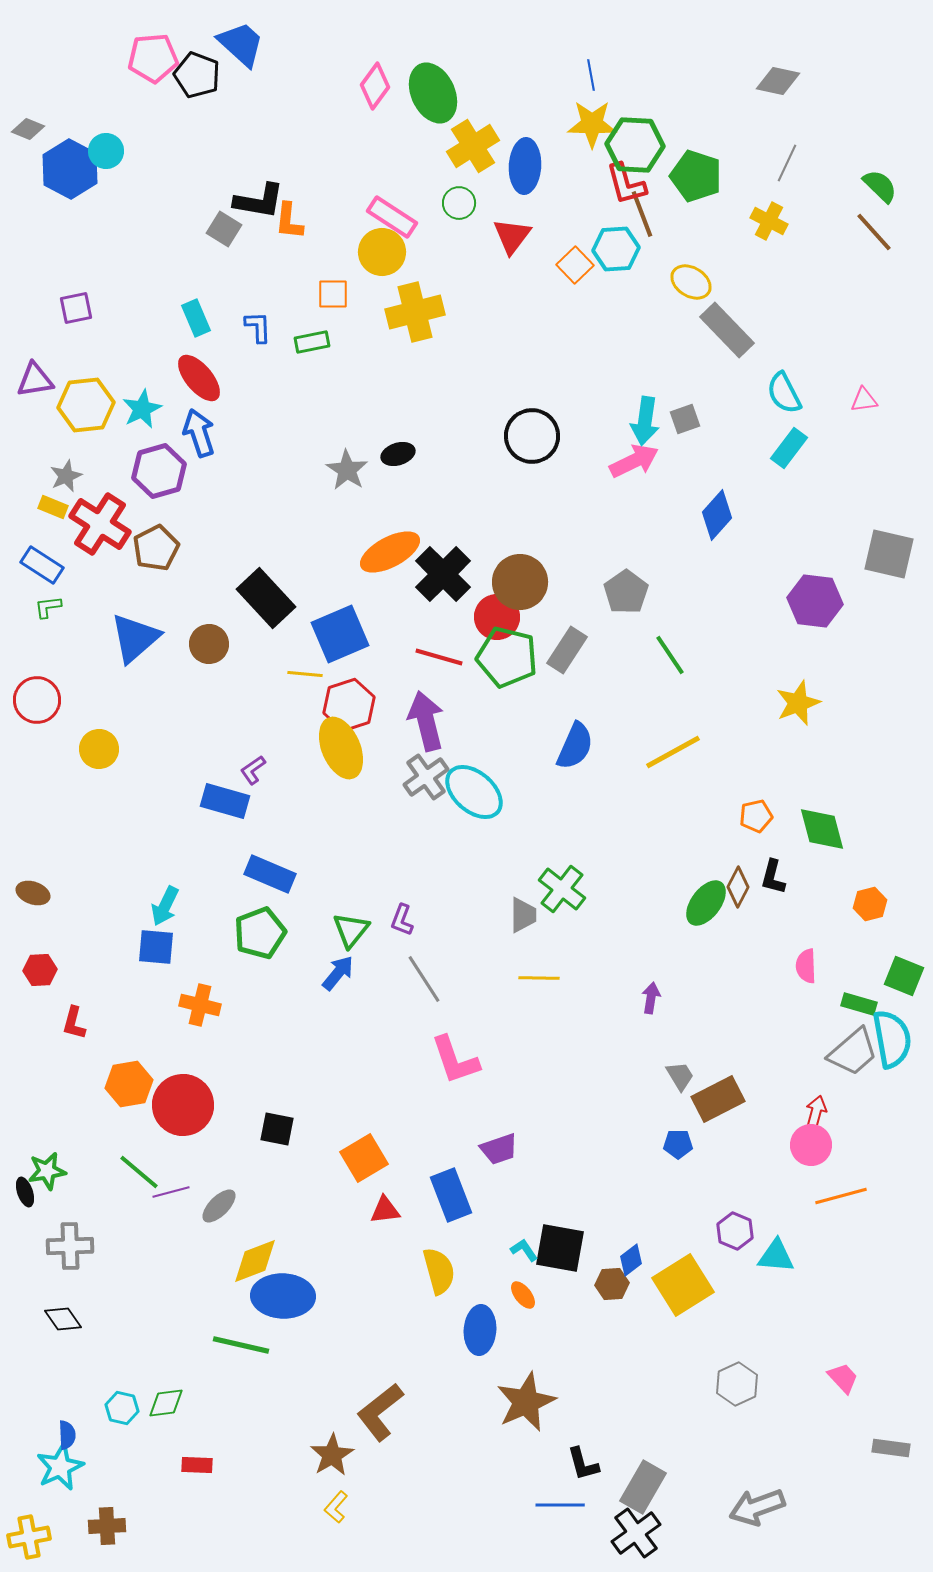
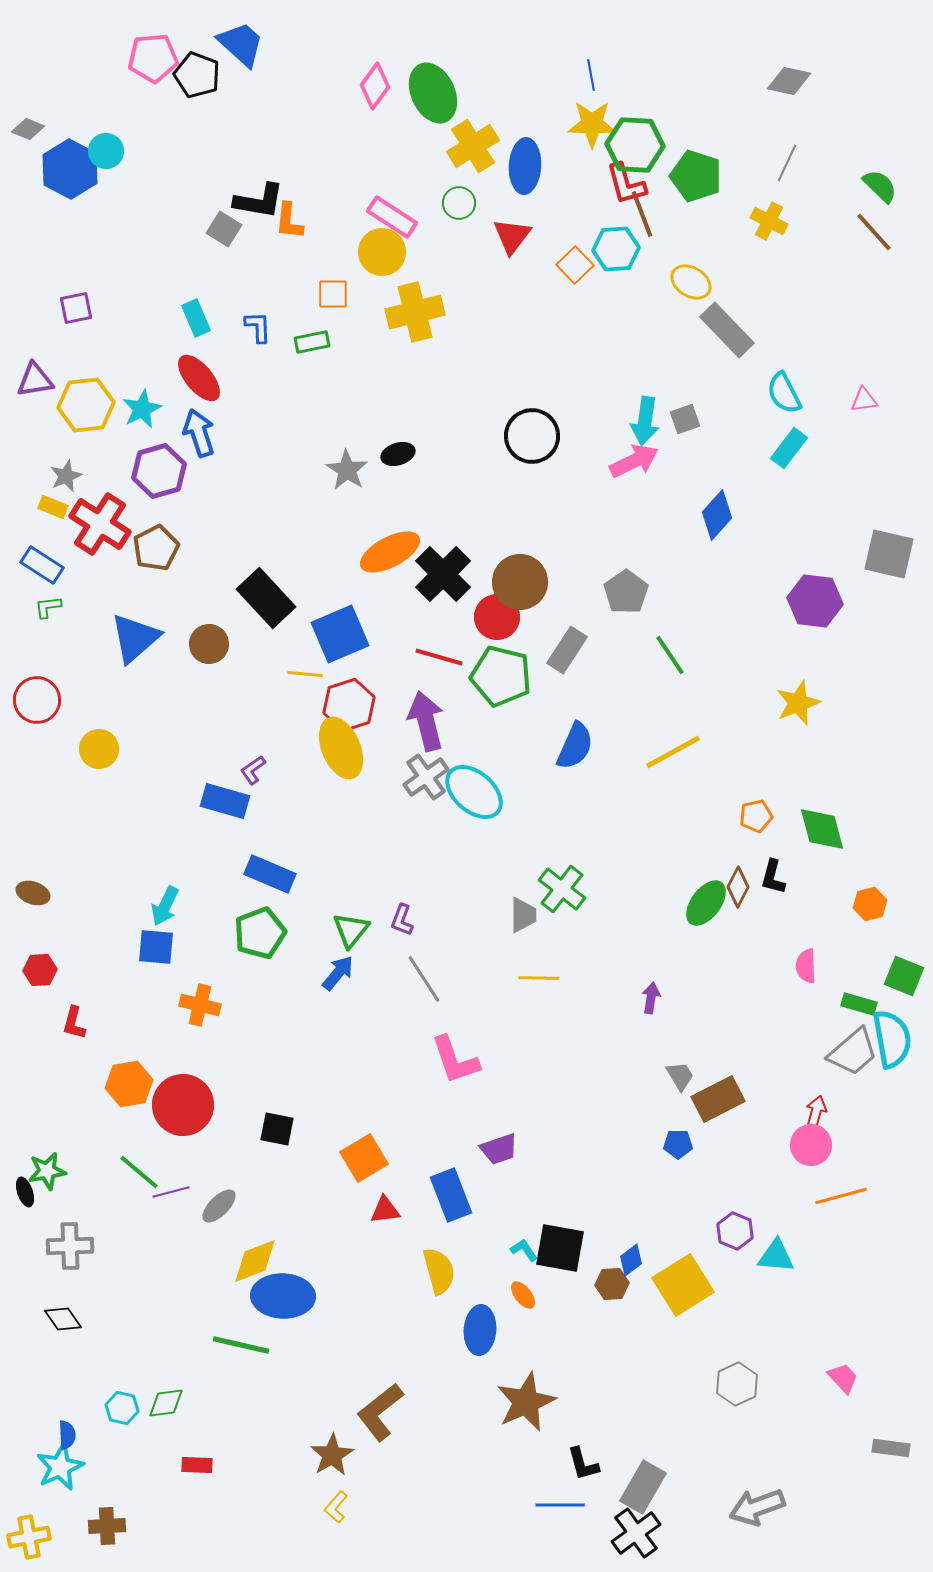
gray diamond at (778, 81): moved 11 px right
green pentagon at (507, 657): moved 6 px left, 19 px down
